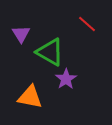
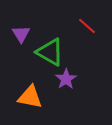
red line: moved 2 px down
